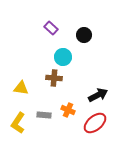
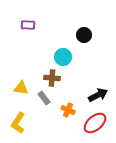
purple rectangle: moved 23 px left, 3 px up; rotated 40 degrees counterclockwise
brown cross: moved 2 px left
gray rectangle: moved 17 px up; rotated 48 degrees clockwise
